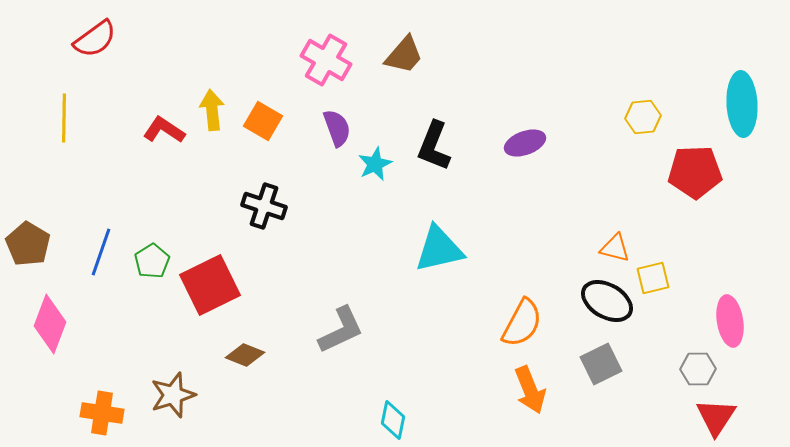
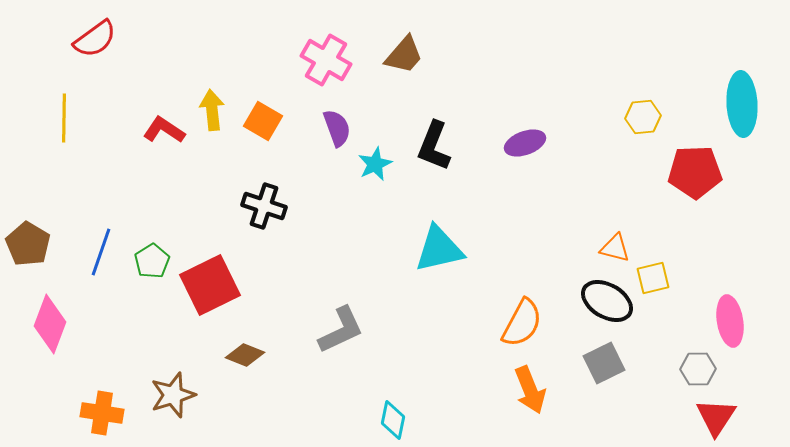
gray square: moved 3 px right, 1 px up
